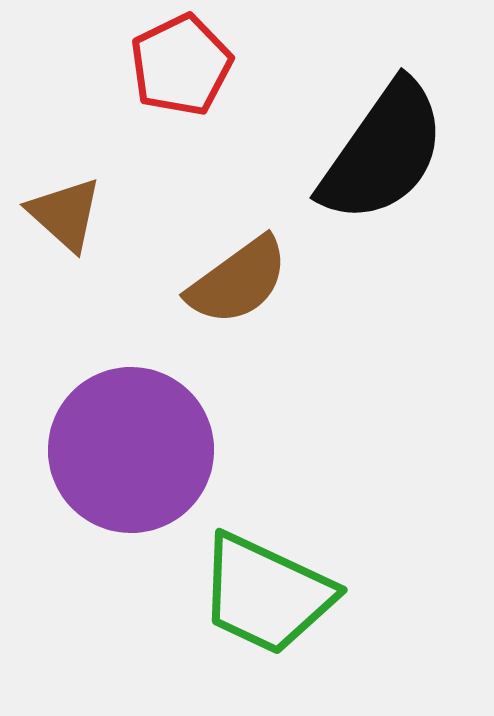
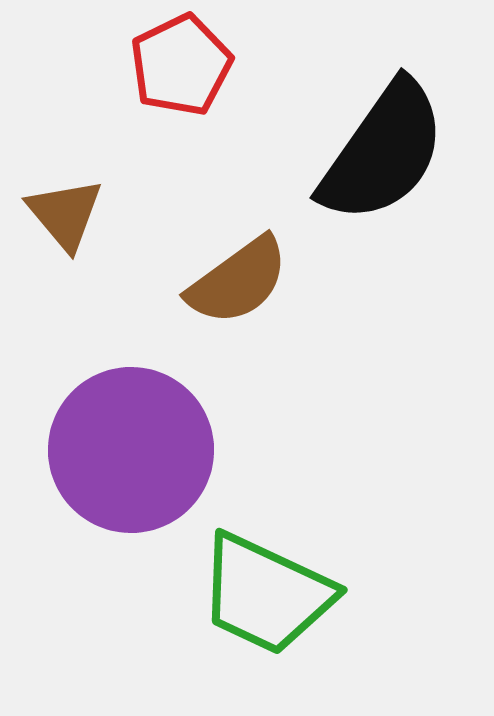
brown triangle: rotated 8 degrees clockwise
